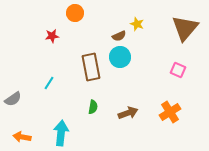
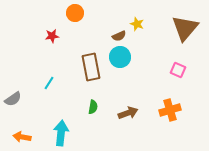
orange cross: moved 2 px up; rotated 15 degrees clockwise
